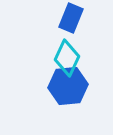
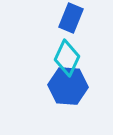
blue hexagon: rotated 9 degrees clockwise
